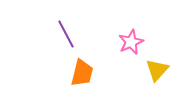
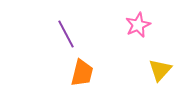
pink star: moved 7 px right, 17 px up
yellow triangle: moved 3 px right
